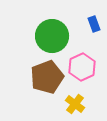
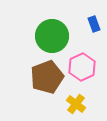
yellow cross: moved 1 px right
